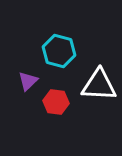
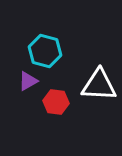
cyan hexagon: moved 14 px left
purple triangle: rotated 15 degrees clockwise
